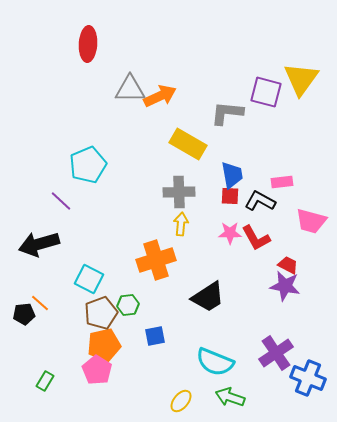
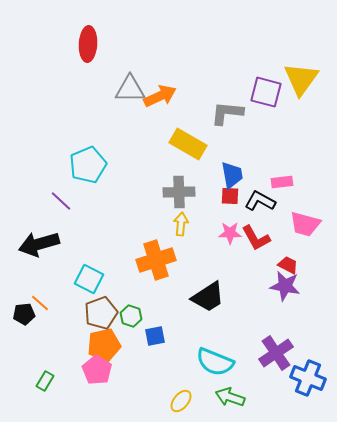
pink trapezoid: moved 6 px left, 3 px down
green hexagon: moved 3 px right, 11 px down; rotated 25 degrees clockwise
